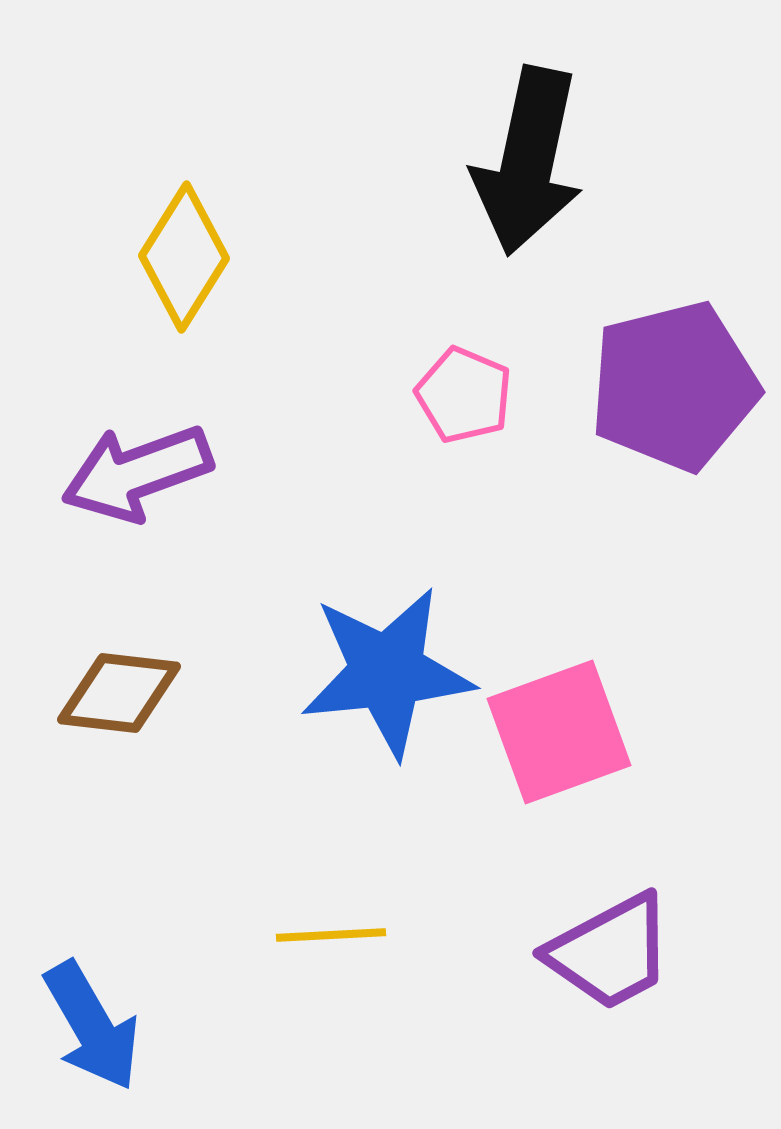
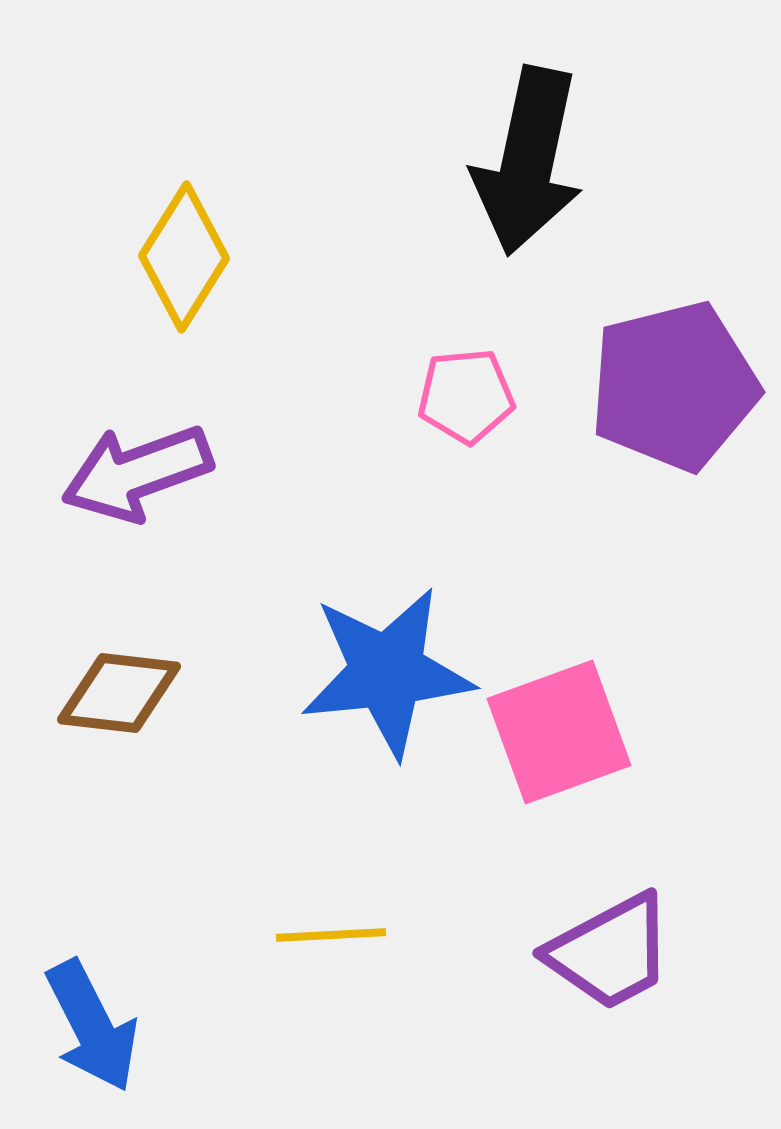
pink pentagon: moved 2 px right, 1 px down; rotated 28 degrees counterclockwise
blue arrow: rotated 3 degrees clockwise
